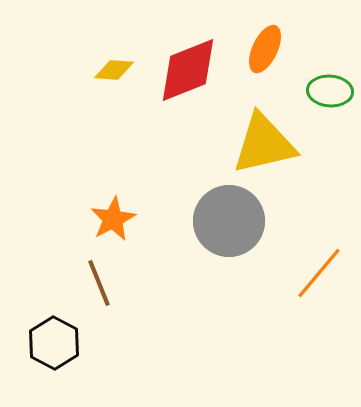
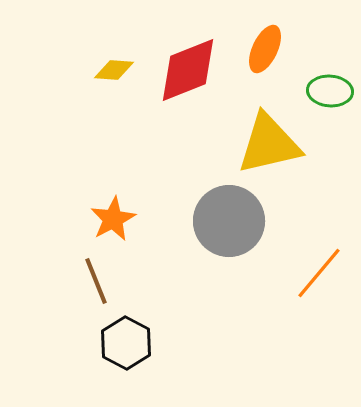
yellow triangle: moved 5 px right
brown line: moved 3 px left, 2 px up
black hexagon: moved 72 px right
